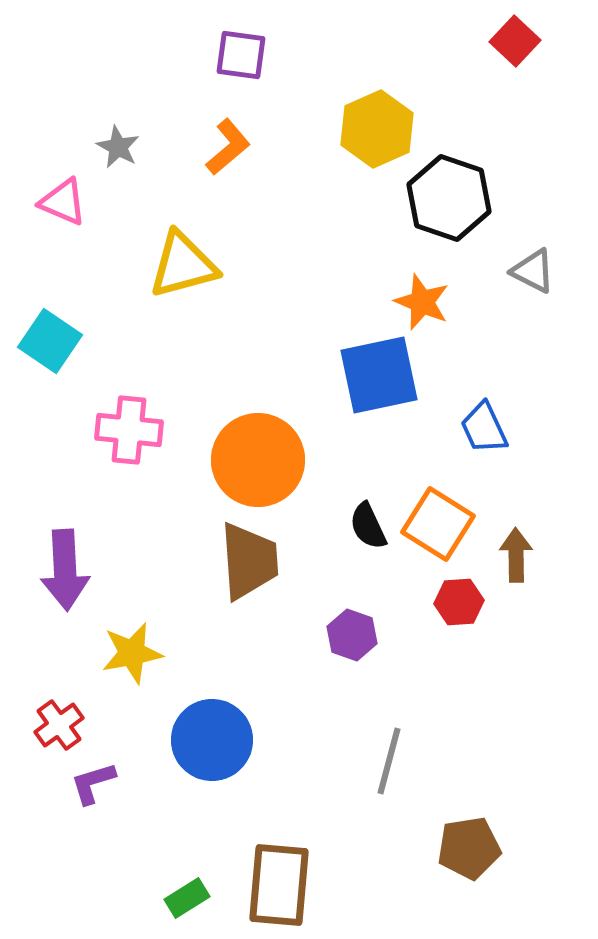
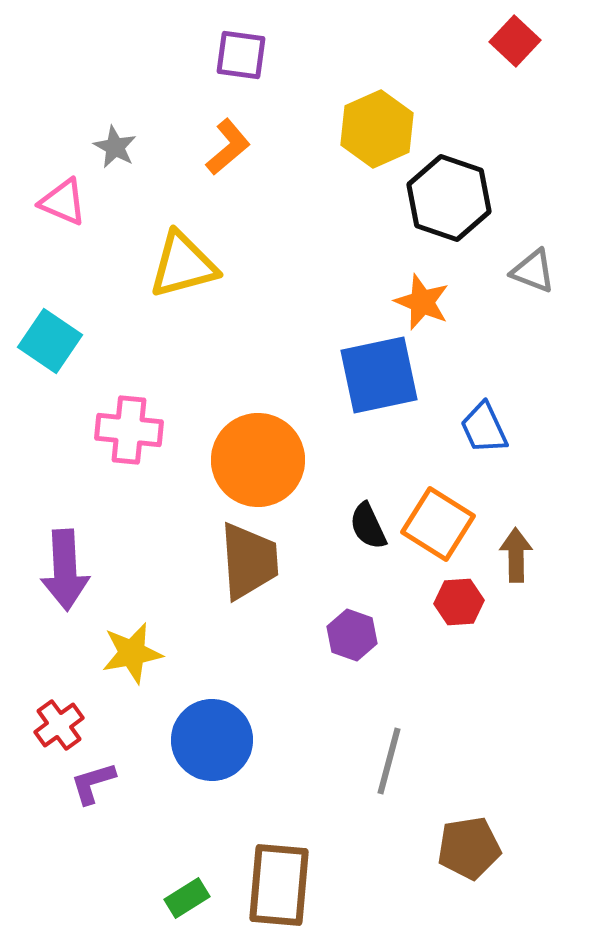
gray star: moved 3 px left
gray triangle: rotated 6 degrees counterclockwise
